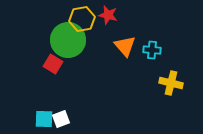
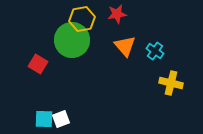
red star: moved 9 px right, 1 px up; rotated 24 degrees counterclockwise
green circle: moved 4 px right
cyan cross: moved 3 px right, 1 px down; rotated 30 degrees clockwise
red square: moved 15 px left
